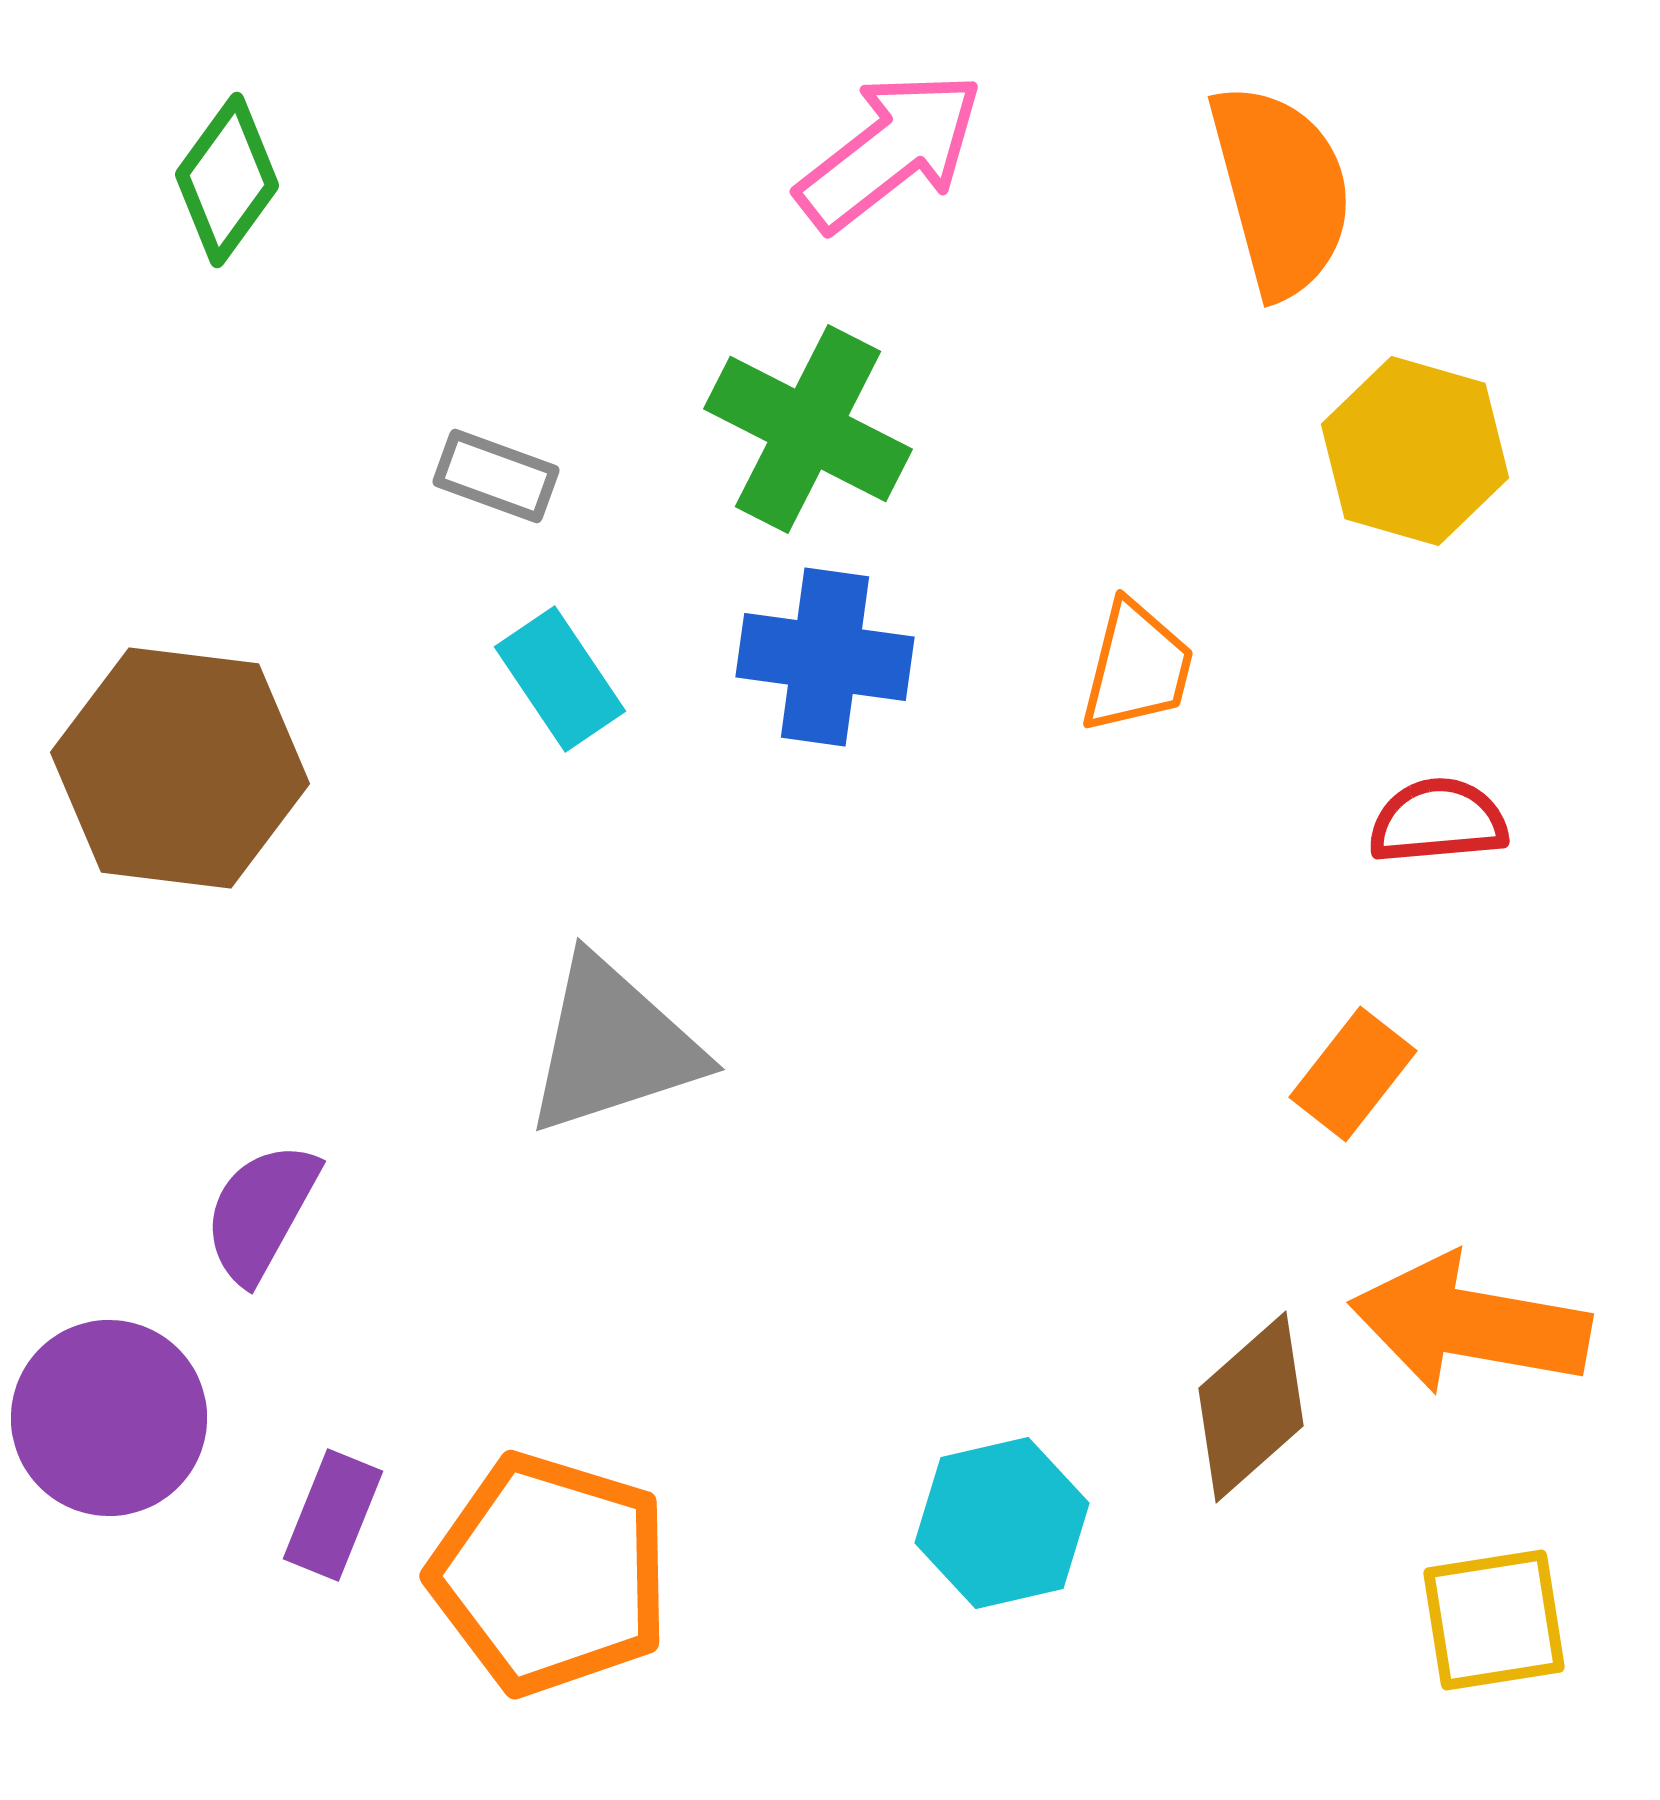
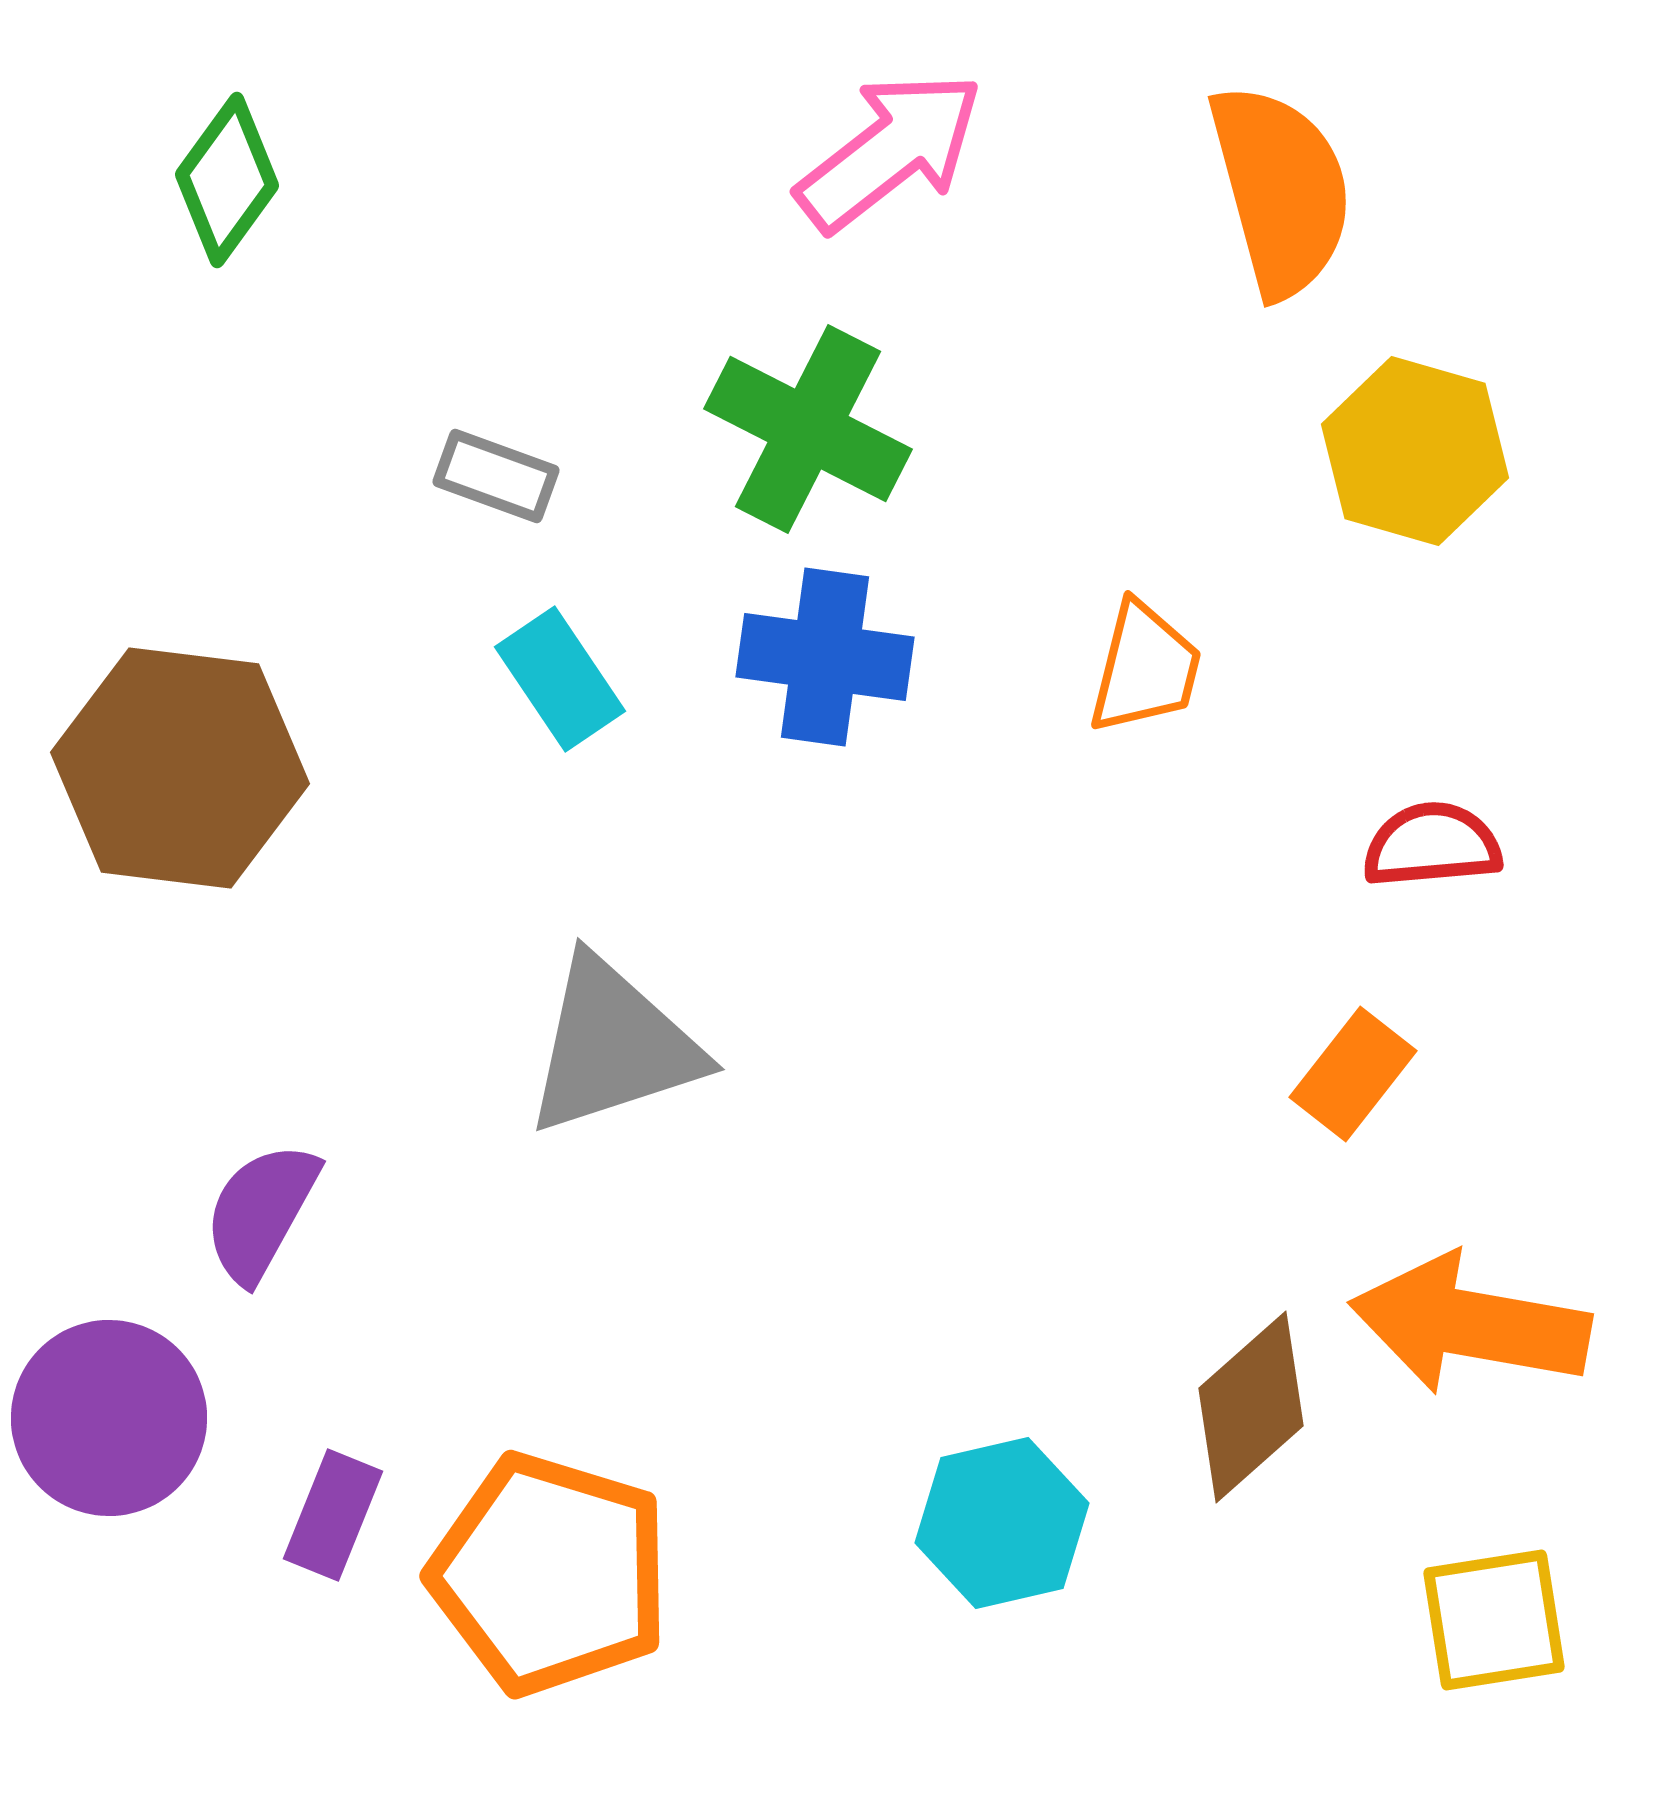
orange trapezoid: moved 8 px right, 1 px down
red semicircle: moved 6 px left, 24 px down
